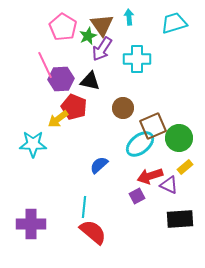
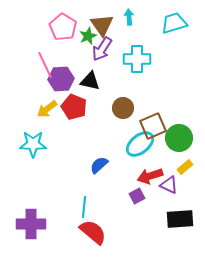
yellow arrow: moved 11 px left, 10 px up
